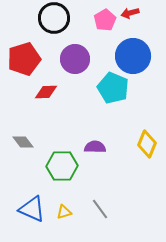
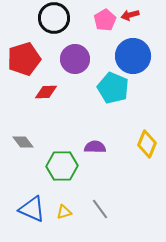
red arrow: moved 2 px down
